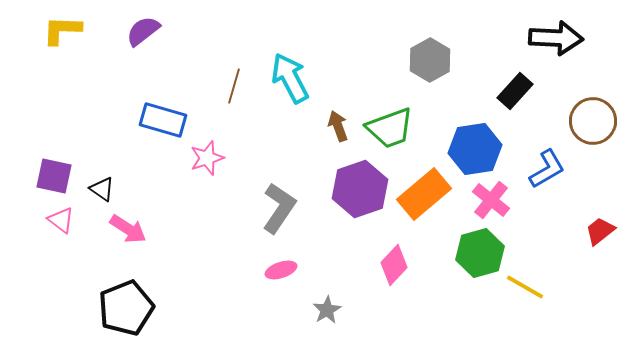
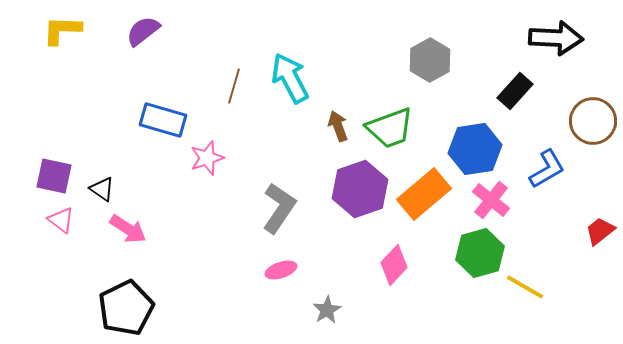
black pentagon: rotated 4 degrees counterclockwise
